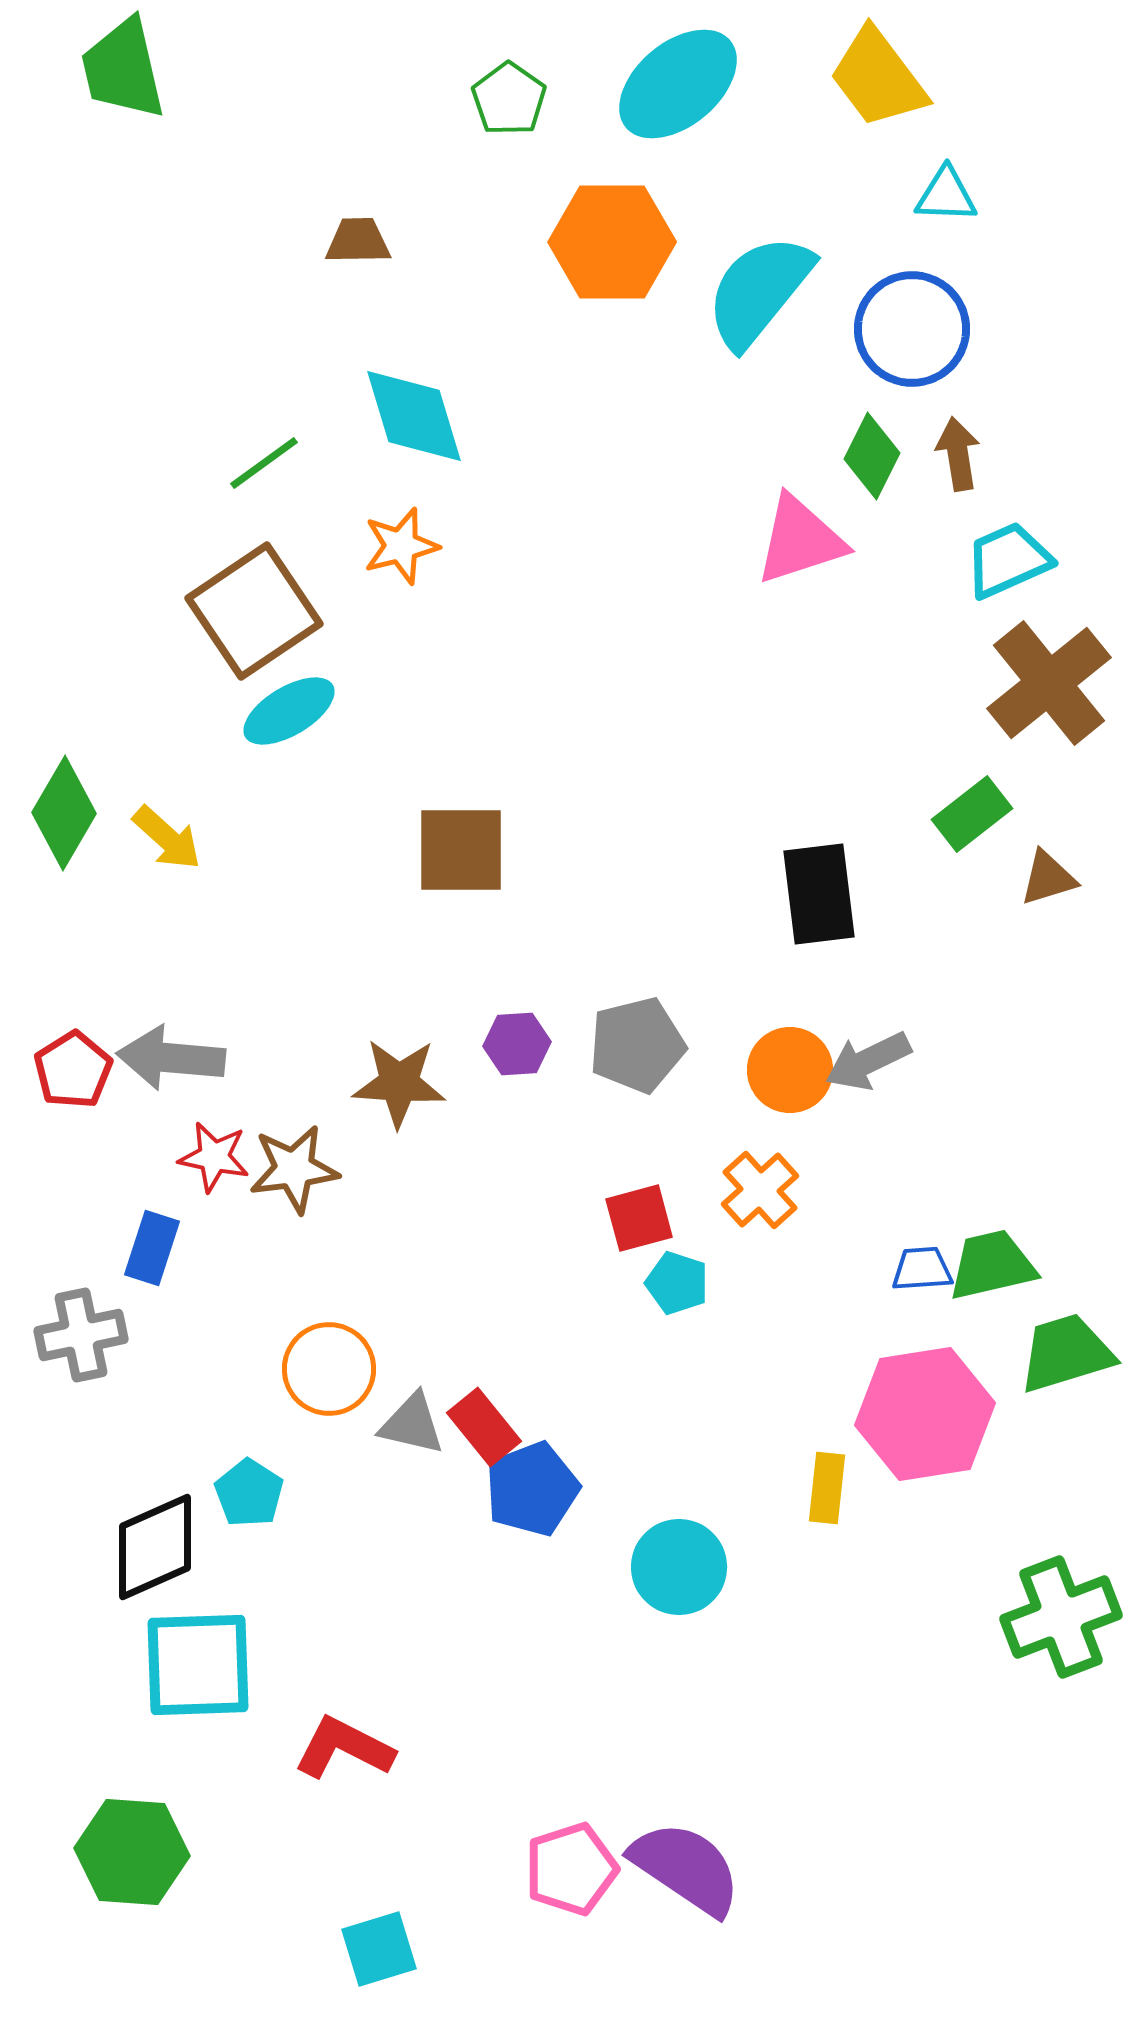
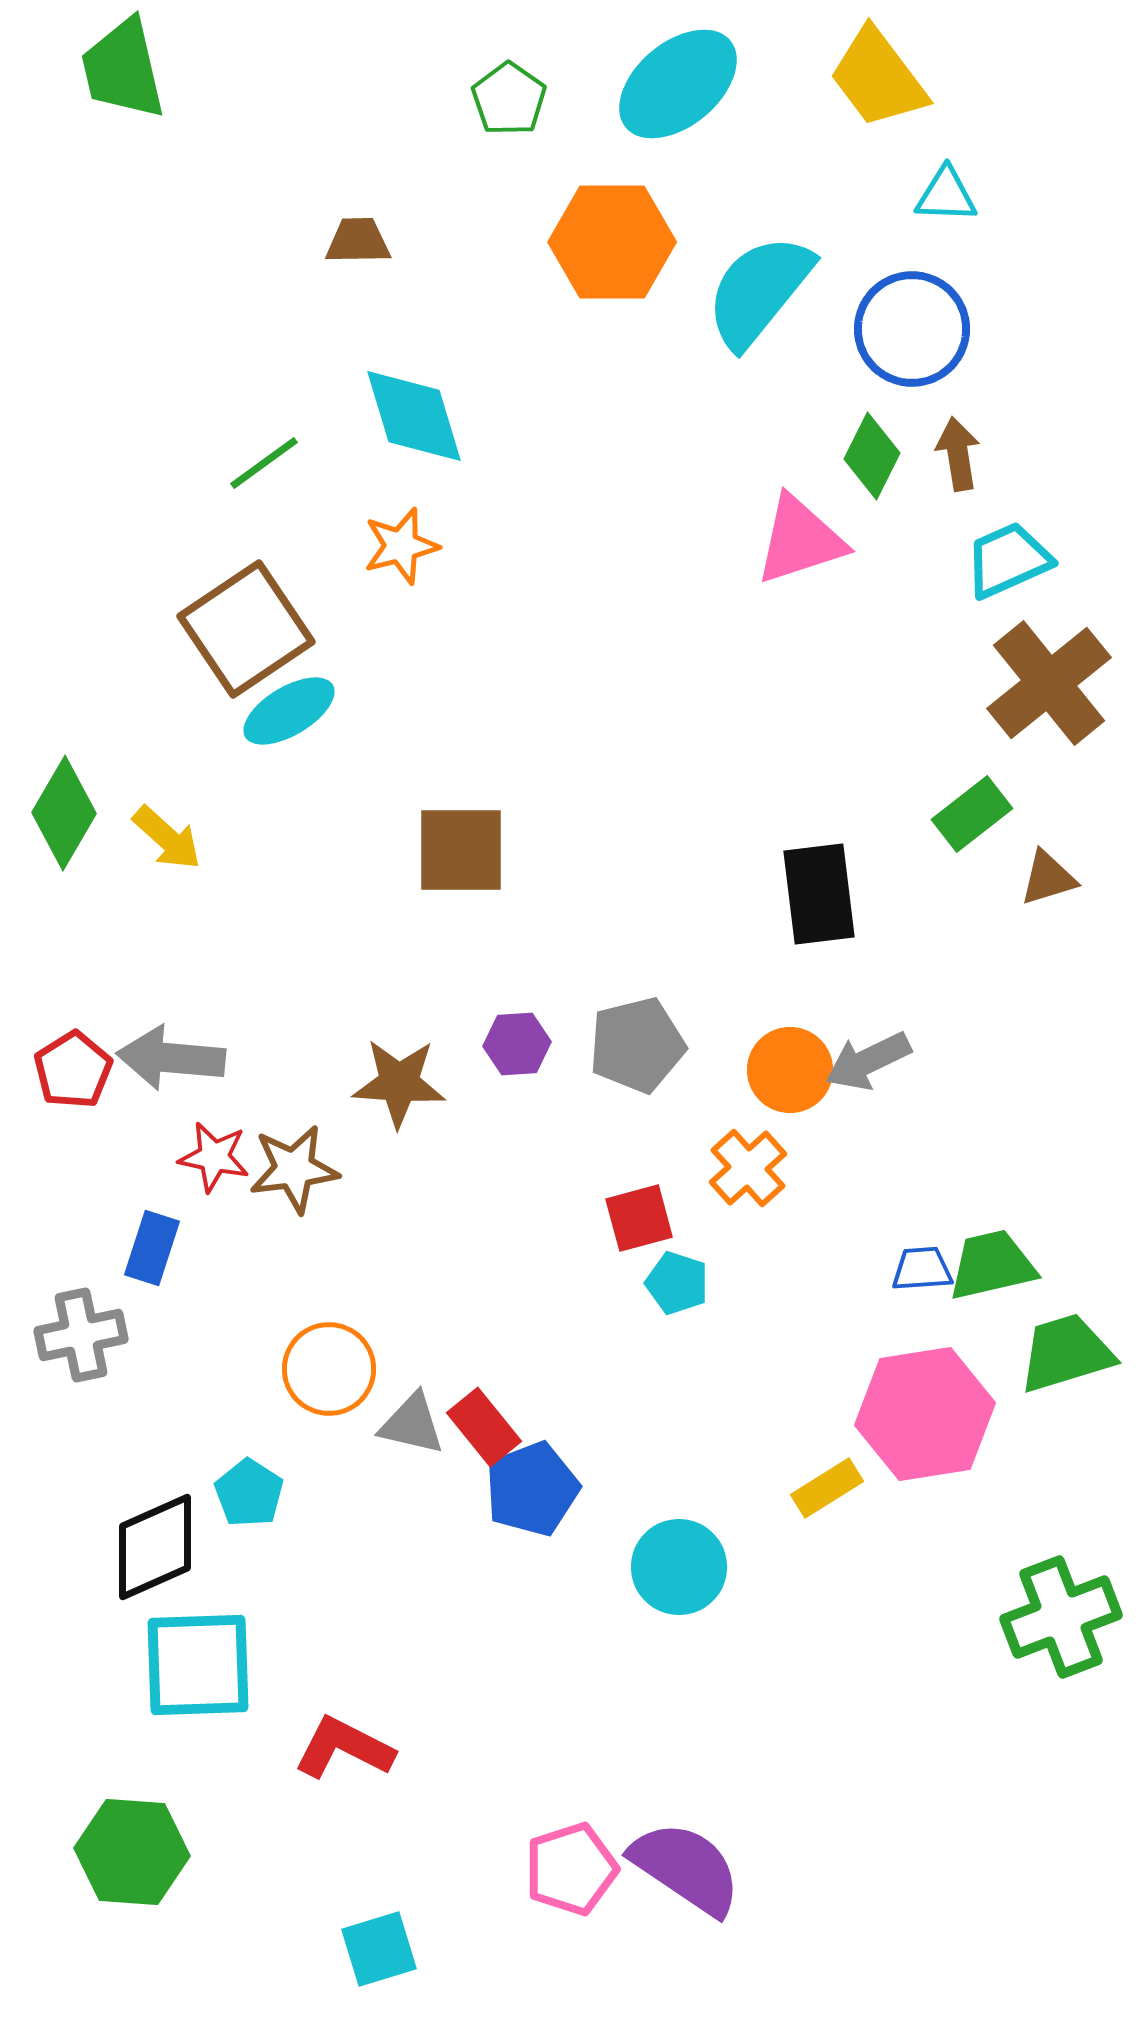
brown square at (254, 611): moved 8 px left, 18 px down
orange cross at (760, 1190): moved 12 px left, 22 px up
yellow rectangle at (827, 1488): rotated 52 degrees clockwise
